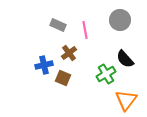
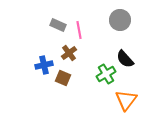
pink line: moved 6 px left
